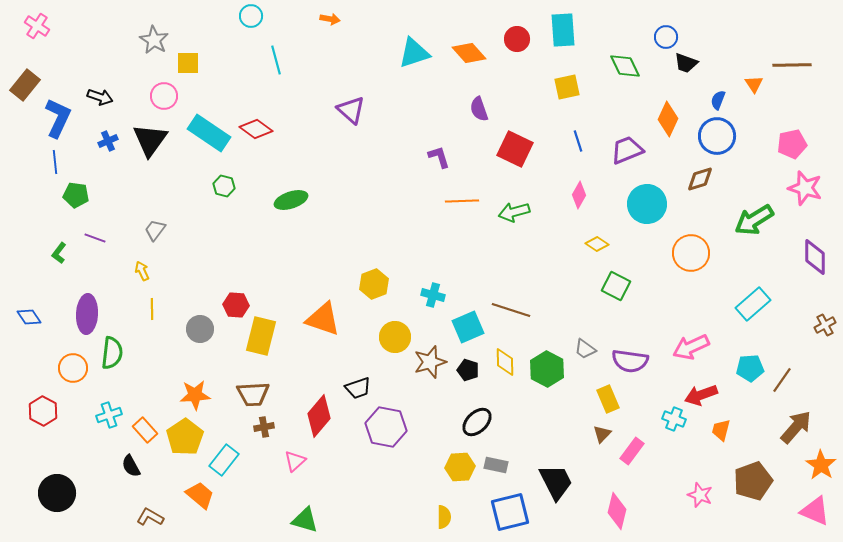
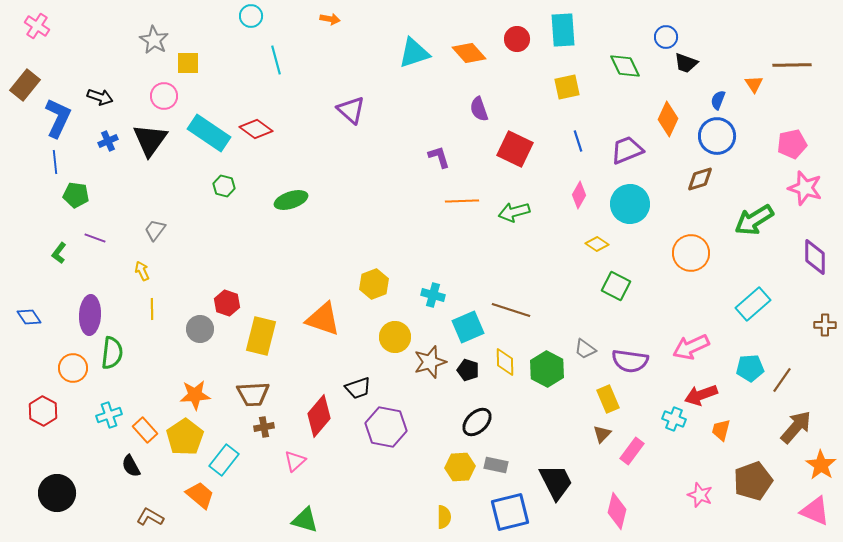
cyan circle at (647, 204): moved 17 px left
red hexagon at (236, 305): moved 9 px left, 2 px up; rotated 15 degrees clockwise
purple ellipse at (87, 314): moved 3 px right, 1 px down
brown cross at (825, 325): rotated 30 degrees clockwise
